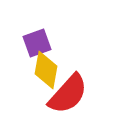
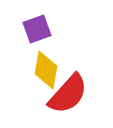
purple square: moved 14 px up
